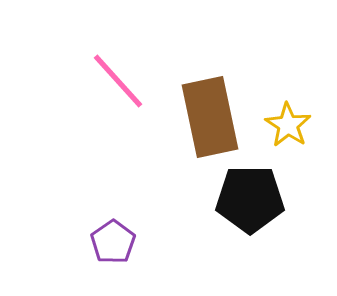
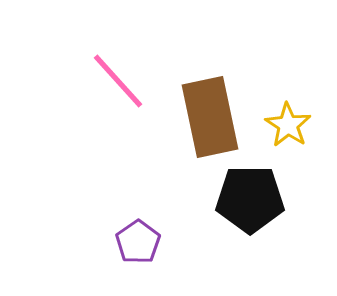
purple pentagon: moved 25 px right
